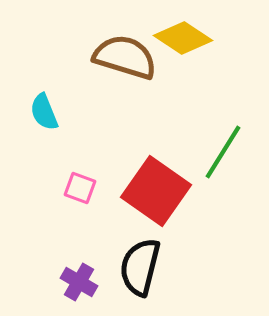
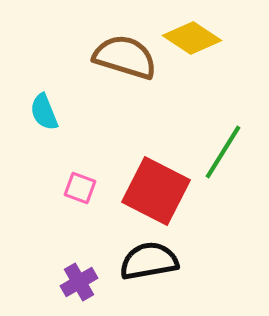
yellow diamond: moved 9 px right
red square: rotated 8 degrees counterclockwise
black semicircle: moved 9 px right, 6 px up; rotated 66 degrees clockwise
purple cross: rotated 30 degrees clockwise
